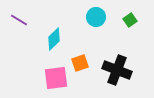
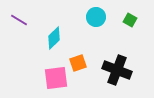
green square: rotated 24 degrees counterclockwise
cyan diamond: moved 1 px up
orange square: moved 2 px left
